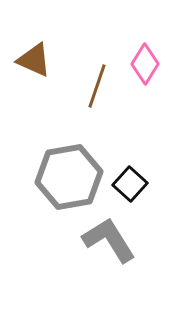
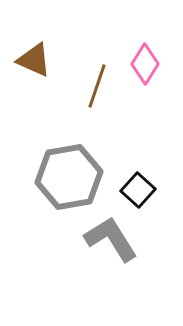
black square: moved 8 px right, 6 px down
gray L-shape: moved 2 px right, 1 px up
